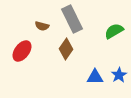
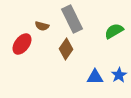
red ellipse: moved 7 px up
